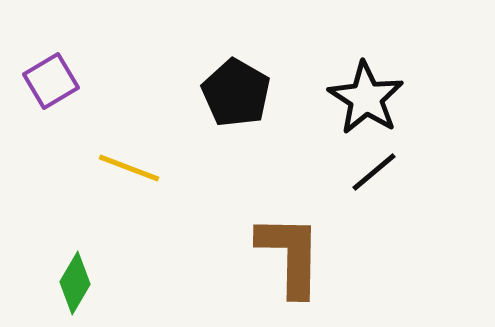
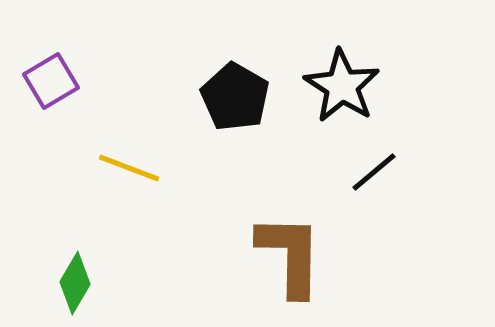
black pentagon: moved 1 px left, 4 px down
black star: moved 24 px left, 12 px up
